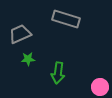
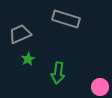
green star: rotated 24 degrees counterclockwise
